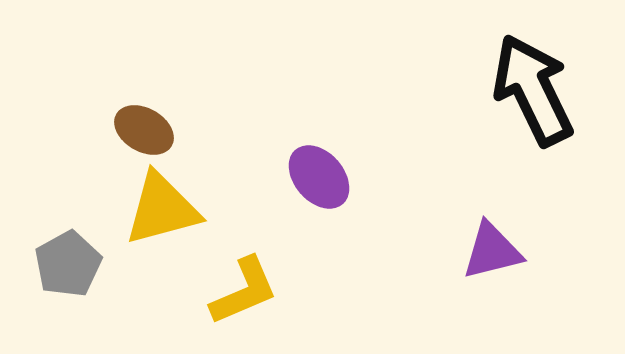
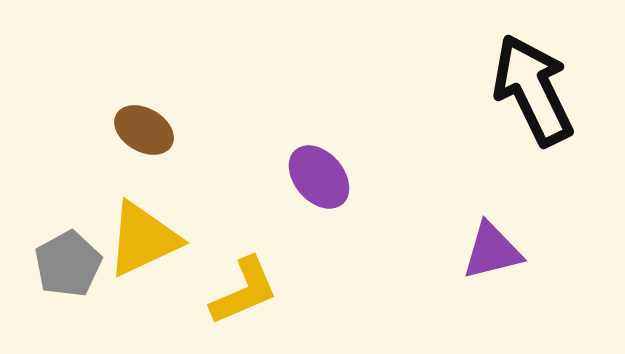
yellow triangle: moved 19 px left, 30 px down; rotated 10 degrees counterclockwise
